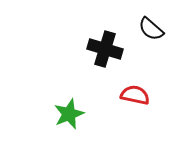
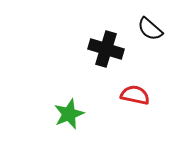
black semicircle: moved 1 px left
black cross: moved 1 px right
